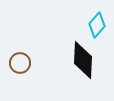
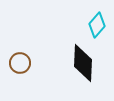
black diamond: moved 3 px down
